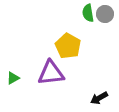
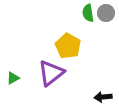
gray circle: moved 1 px right, 1 px up
purple triangle: rotated 32 degrees counterclockwise
black arrow: moved 4 px right, 1 px up; rotated 24 degrees clockwise
